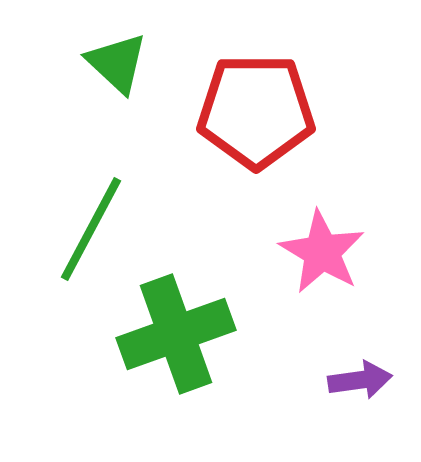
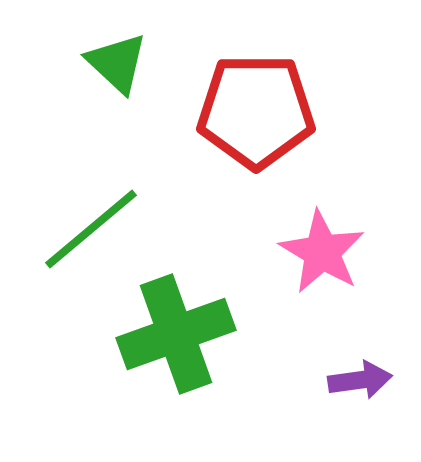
green line: rotated 22 degrees clockwise
